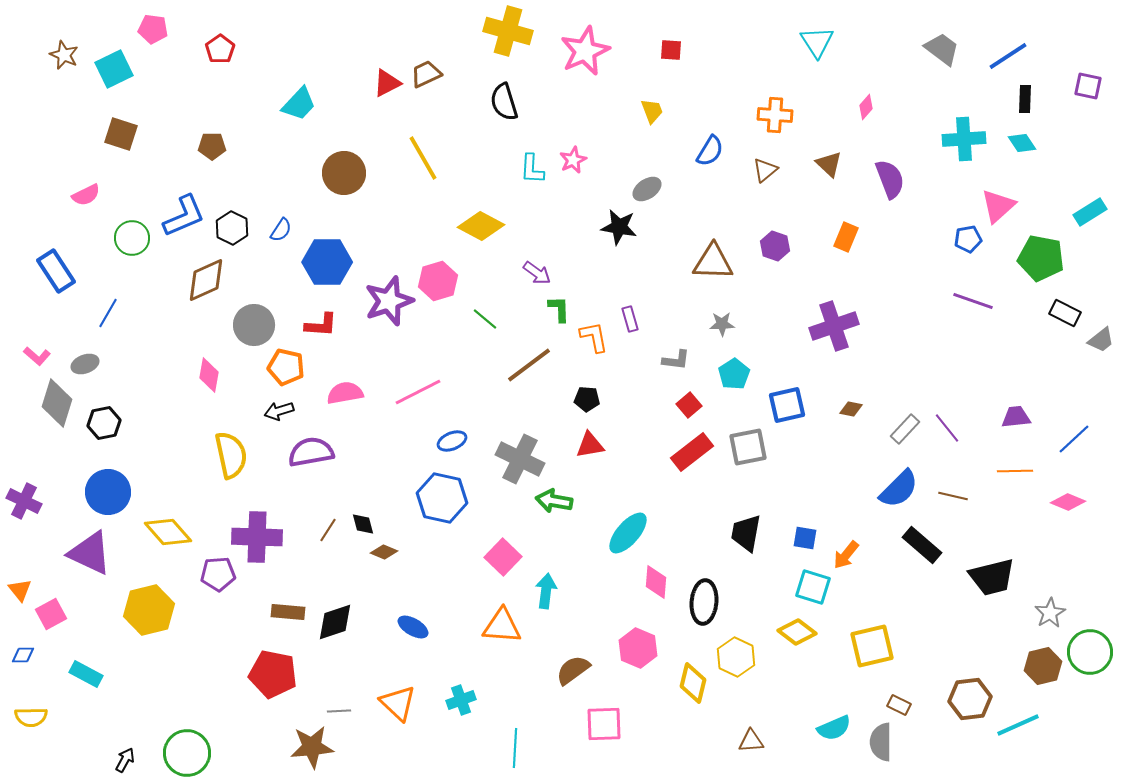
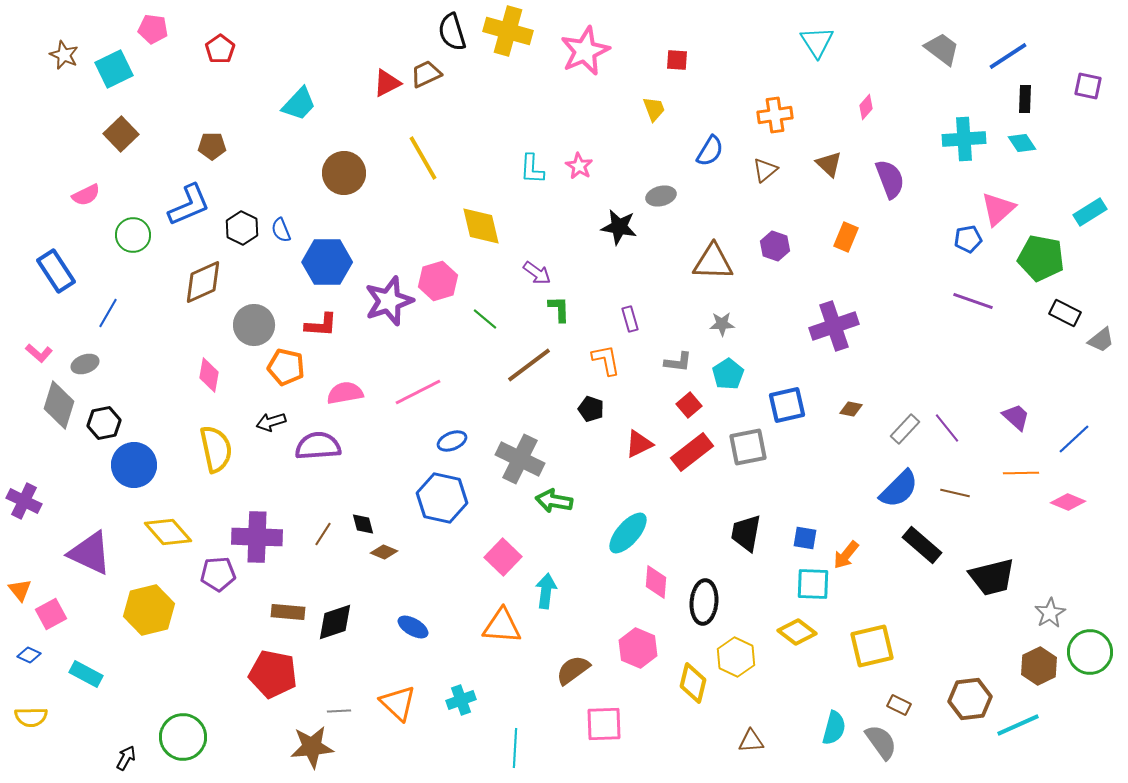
red square at (671, 50): moved 6 px right, 10 px down
black semicircle at (504, 102): moved 52 px left, 70 px up
yellow trapezoid at (652, 111): moved 2 px right, 2 px up
orange cross at (775, 115): rotated 12 degrees counterclockwise
brown square at (121, 134): rotated 28 degrees clockwise
pink star at (573, 160): moved 6 px right, 6 px down; rotated 16 degrees counterclockwise
gray ellipse at (647, 189): moved 14 px right, 7 px down; rotated 20 degrees clockwise
pink triangle at (998, 206): moved 3 px down
blue L-shape at (184, 216): moved 5 px right, 11 px up
yellow diamond at (481, 226): rotated 48 degrees clockwise
black hexagon at (232, 228): moved 10 px right
blue semicircle at (281, 230): rotated 125 degrees clockwise
green circle at (132, 238): moved 1 px right, 3 px up
brown diamond at (206, 280): moved 3 px left, 2 px down
orange L-shape at (594, 337): moved 12 px right, 23 px down
pink L-shape at (37, 356): moved 2 px right, 3 px up
gray L-shape at (676, 360): moved 2 px right, 2 px down
cyan pentagon at (734, 374): moved 6 px left
black pentagon at (587, 399): moved 4 px right, 10 px down; rotated 15 degrees clockwise
gray diamond at (57, 403): moved 2 px right, 2 px down
black arrow at (279, 411): moved 8 px left, 11 px down
purple trapezoid at (1016, 417): rotated 48 degrees clockwise
red triangle at (590, 445): moved 49 px right, 1 px up; rotated 16 degrees counterclockwise
purple semicircle at (311, 452): moved 7 px right, 6 px up; rotated 6 degrees clockwise
yellow semicircle at (231, 455): moved 15 px left, 6 px up
orange line at (1015, 471): moved 6 px right, 2 px down
blue circle at (108, 492): moved 26 px right, 27 px up
brown line at (953, 496): moved 2 px right, 3 px up
brown line at (328, 530): moved 5 px left, 4 px down
cyan square at (813, 587): moved 3 px up; rotated 15 degrees counterclockwise
blue diamond at (23, 655): moved 6 px right; rotated 25 degrees clockwise
brown hexagon at (1043, 666): moved 4 px left; rotated 12 degrees counterclockwise
cyan semicircle at (834, 728): rotated 52 degrees counterclockwise
gray semicircle at (881, 742): rotated 144 degrees clockwise
green circle at (187, 753): moved 4 px left, 16 px up
black arrow at (125, 760): moved 1 px right, 2 px up
